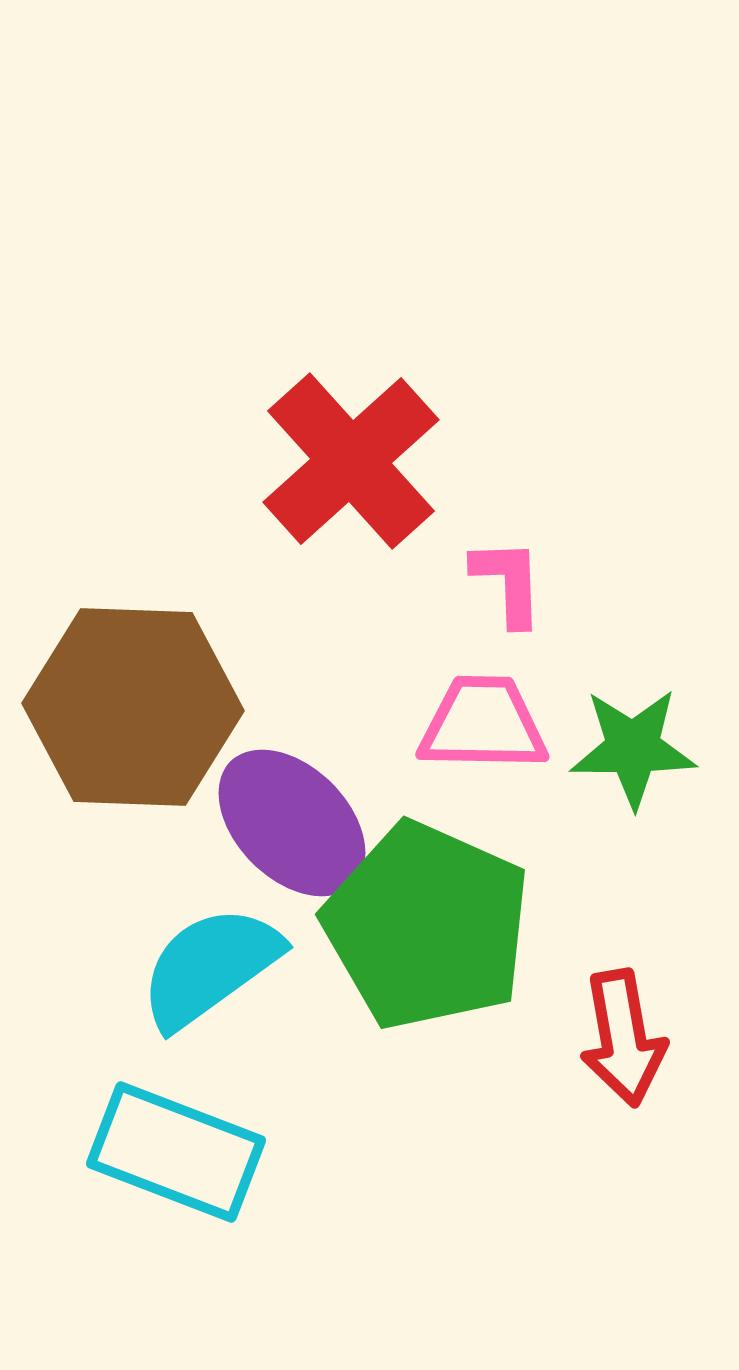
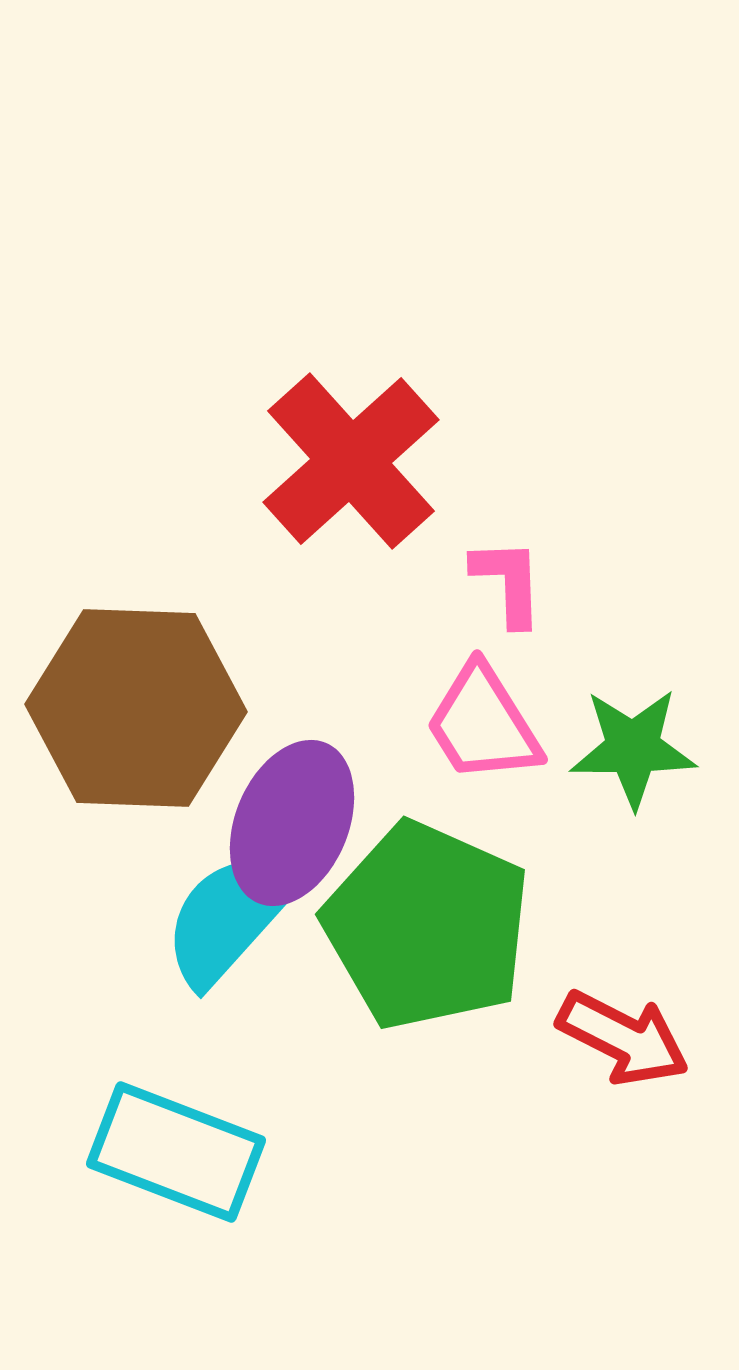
brown hexagon: moved 3 px right, 1 px down
pink trapezoid: rotated 123 degrees counterclockwise
purple ellipse: rotated 68 degrees clockwise
cyan semicircle: moved 19 px right, 49 px up; rotated 12 degrees counterclockwise
red arrow: rotated 53 degrees counterclockwise
